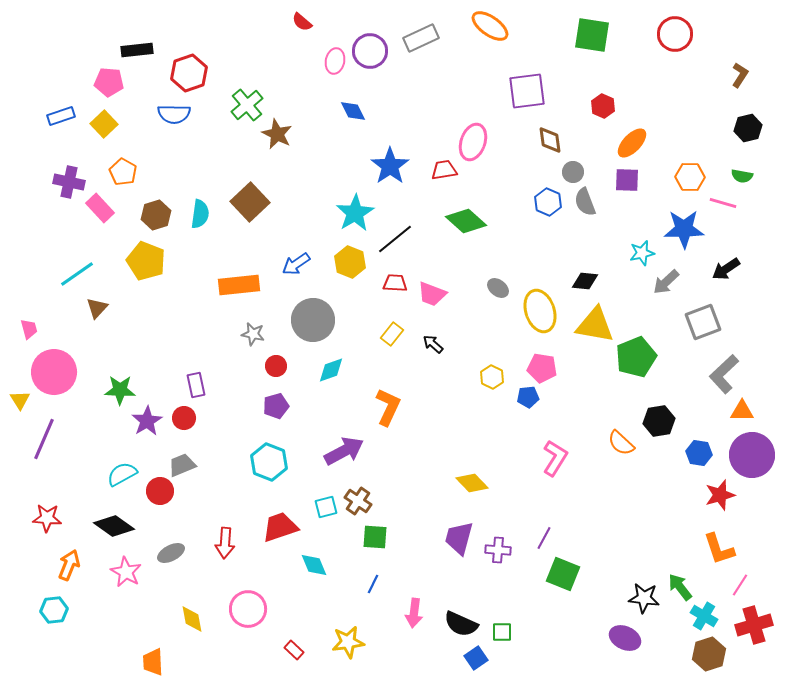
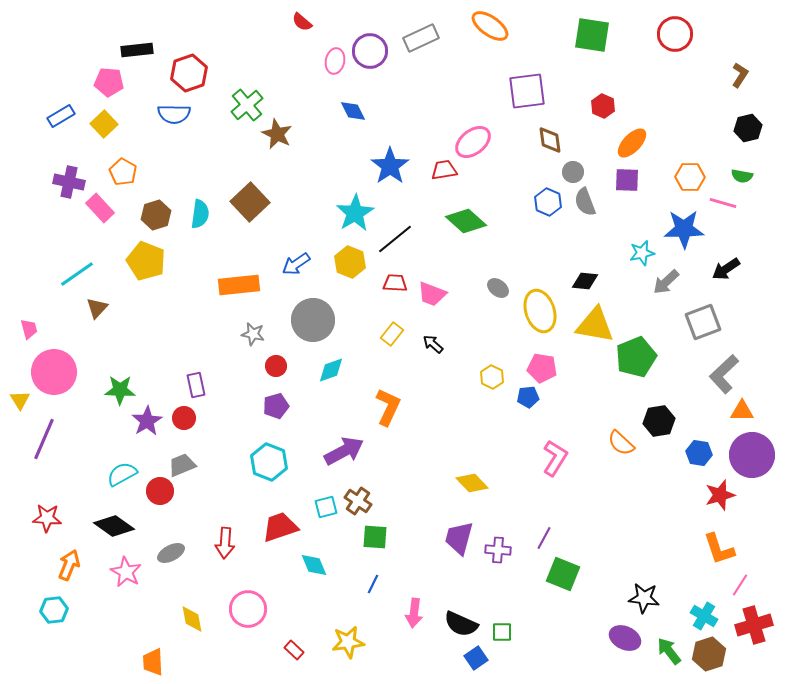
blue rectangle at (61, 116): rotated 12 degrees counterclockwise
pink ellipse at (473, 142): rotated 33 degrees clockwise
green arrow at (680, 587): moved 11 px left, 64 px down
